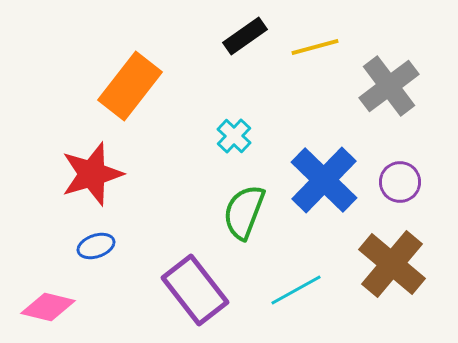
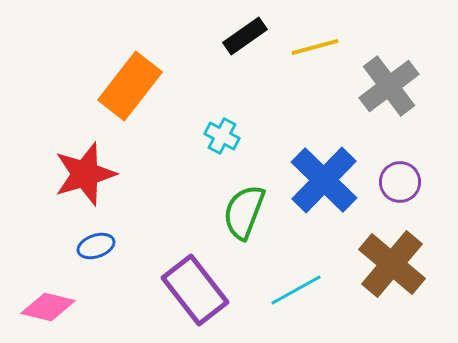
cyan cross: moved 12 px left; rotated 16 degrees counterclockwise
red star: moved 7 px left
